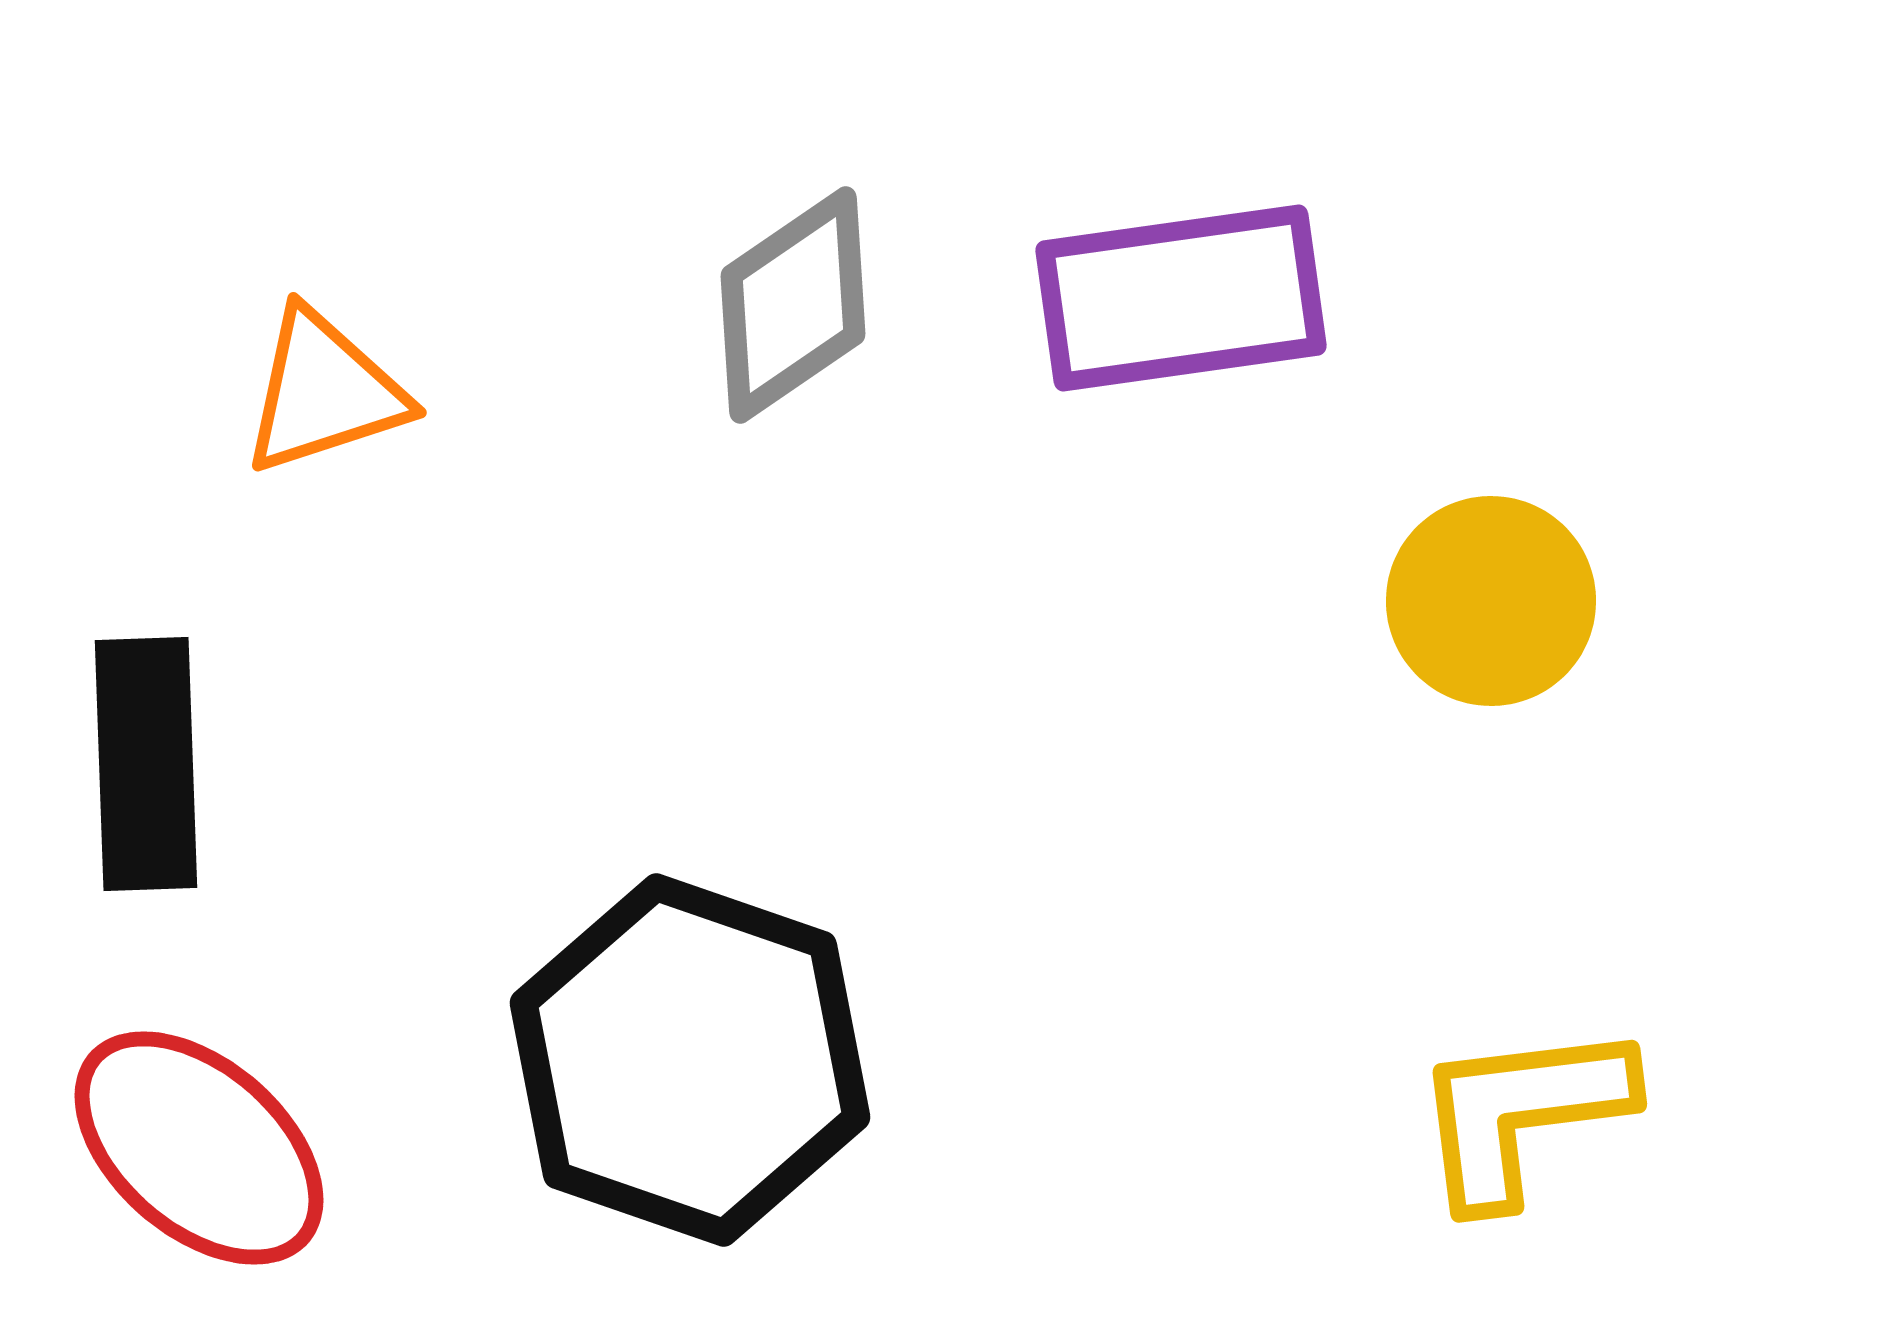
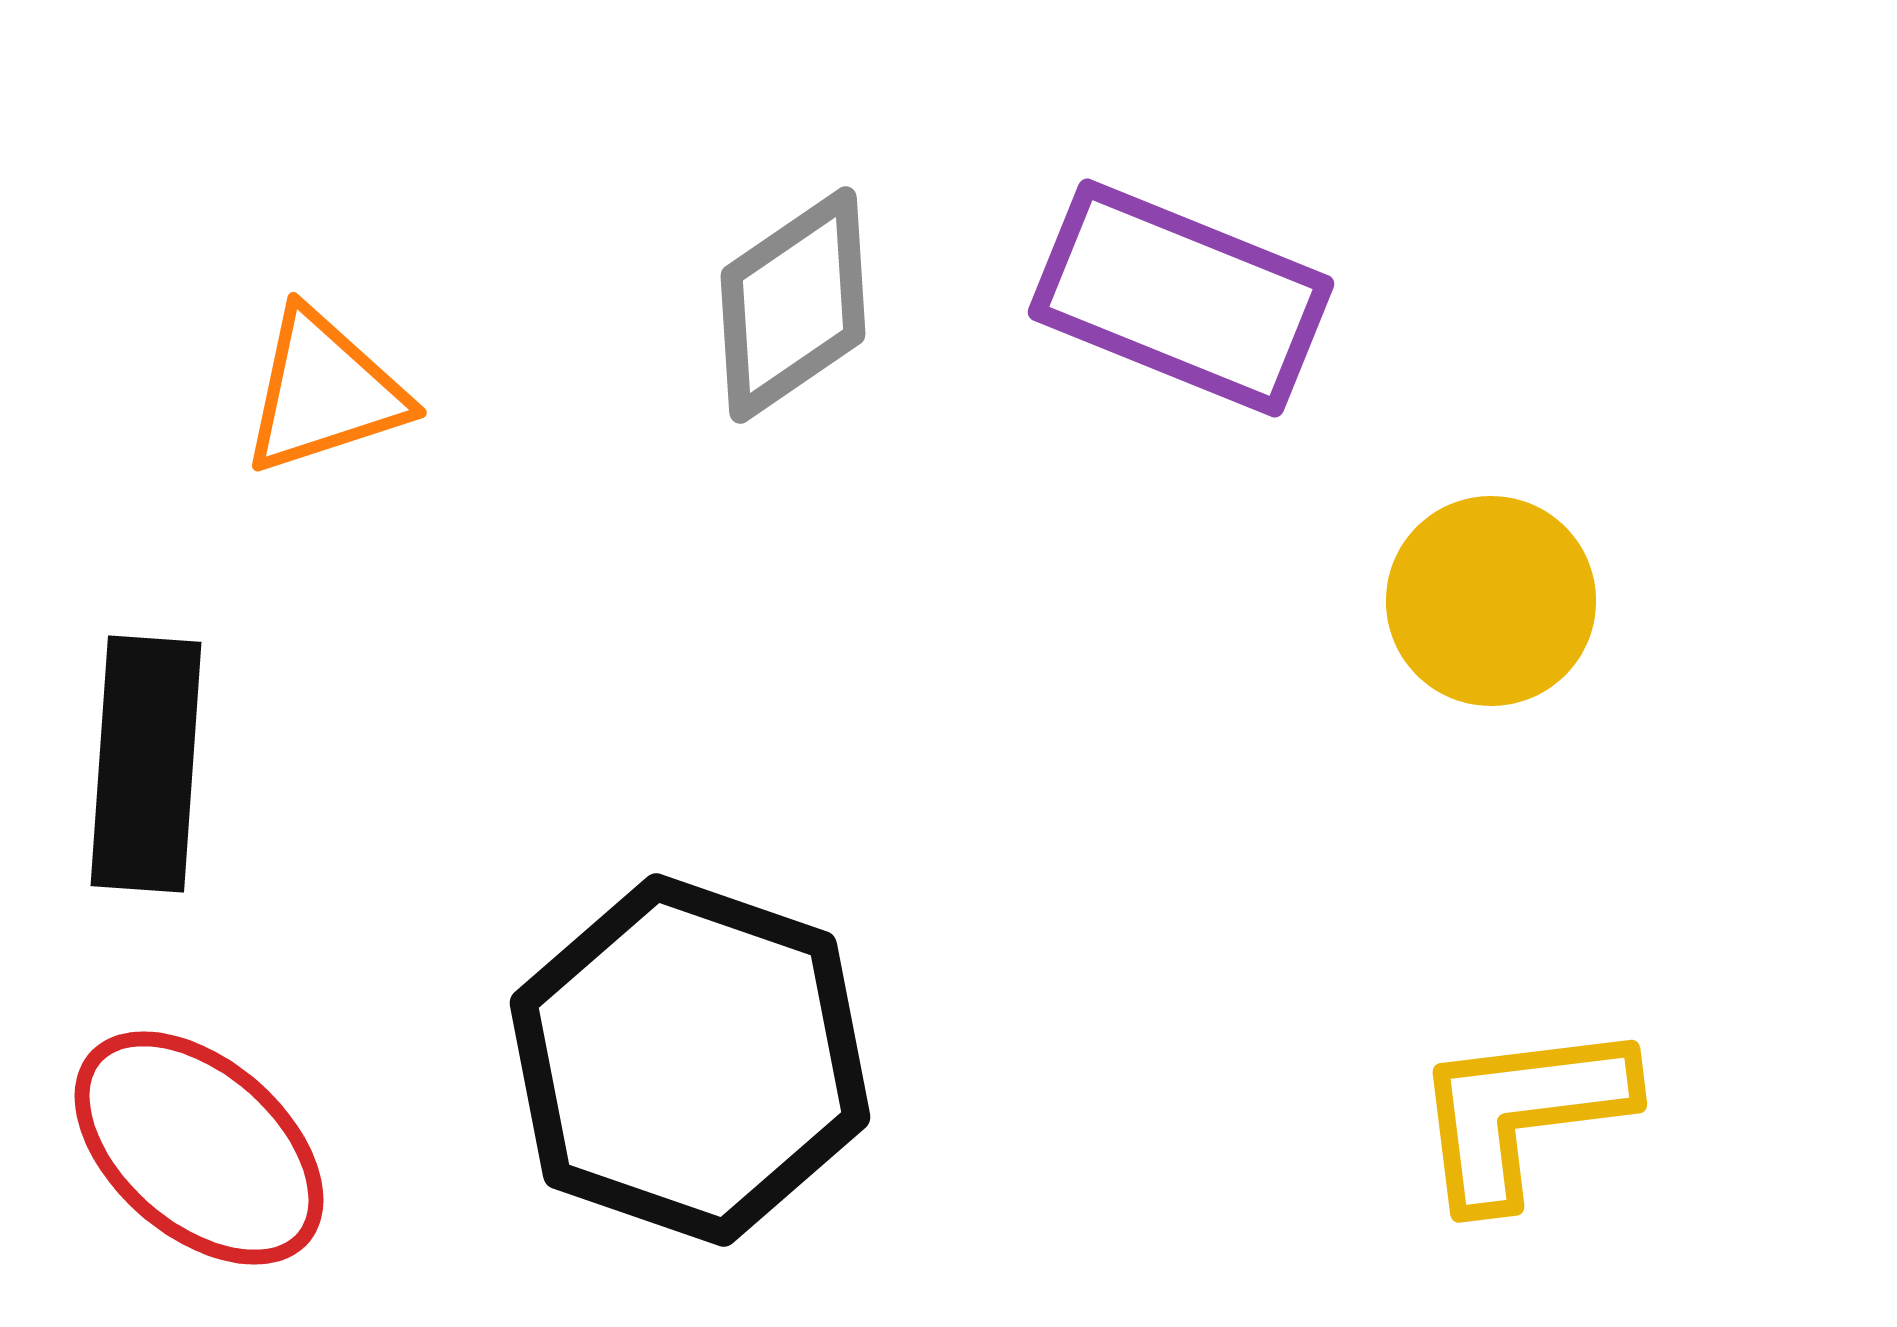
purple rectangle: rotated 30 degrees clockwise
black rectangle: rotated 6 degrees clockwise
